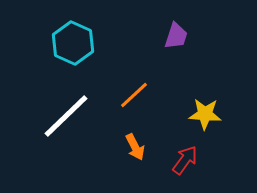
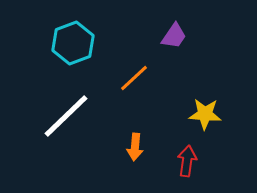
purple trapezoid: moved 2 px left; rotated 16 degrees clockwise
cyan hexagon: rotated 15 degrees clockwise
orange line: moved 17 px up
orange arrow: rotated 32 degrees clockwise
red arrow: moved 2 px right, 1 px down; rotated 28 degrees counterclockwise
